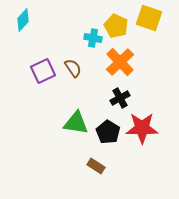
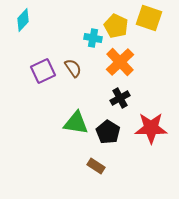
red star: moved 9 px right
